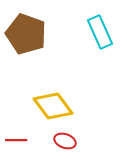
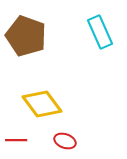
brown pentagon: moved 2 px down
yellow diamond: moved 11 px left, 2 px up
